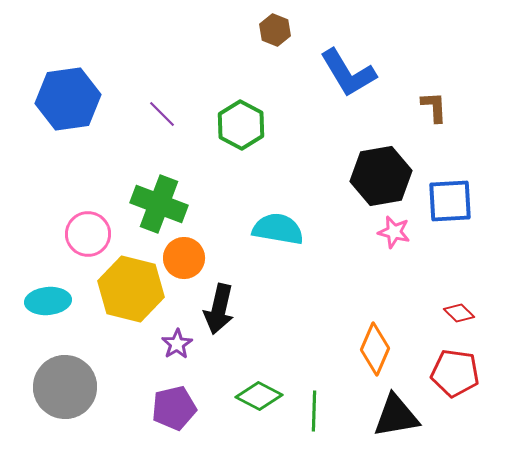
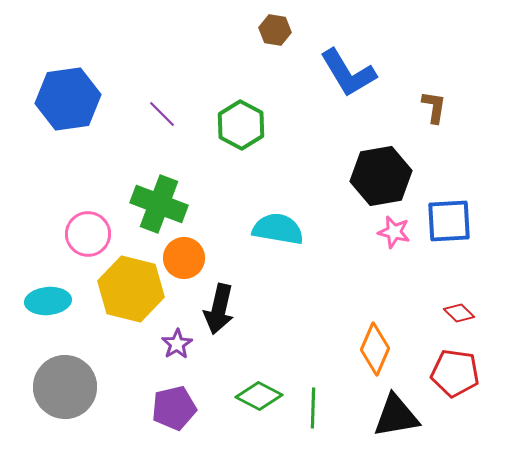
brown hexagon: rotated 12 degrees counterclockwise
brown L-shape: rotated 12 degrees clockwise
blue square: moved 1 px left, 20 px down
green line: moved 1 px left, 3 px up
